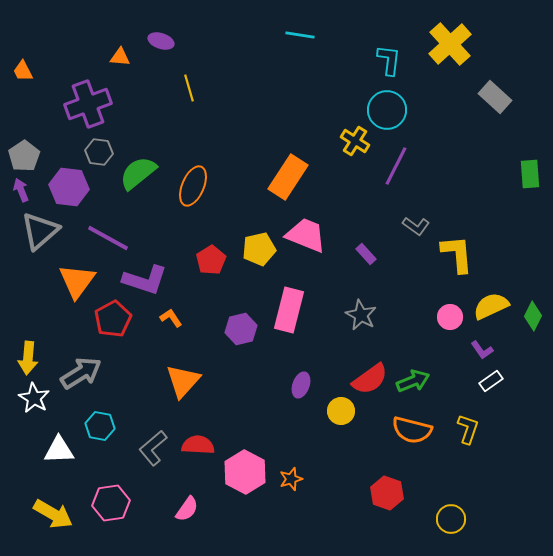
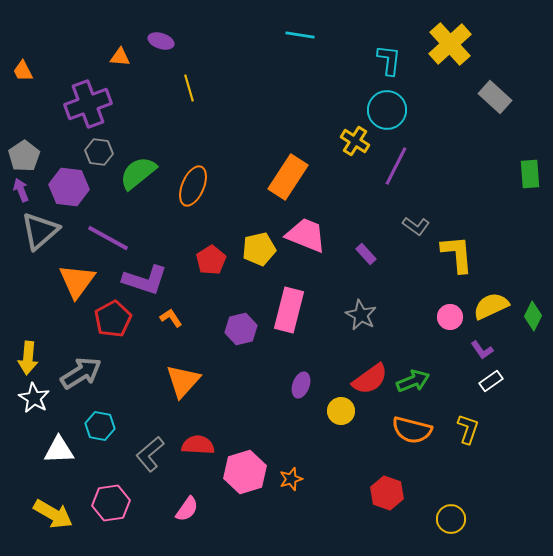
gray L-shape at (153, 448): moved 3 px left, 6 px down
pink hexagon at (245, 472): rotated 15 degrees clockwise
